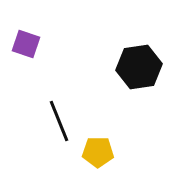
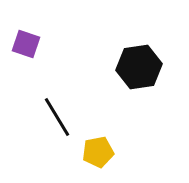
black line: moved 2 px left, 4 px up; rotated 9 degrees counterclockwise
yellow pentagon: rotated 12 degrees counterclockwise
